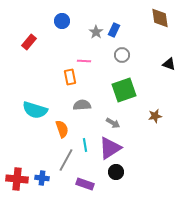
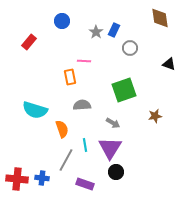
gray circle: moved 8 px right, 7 px up
purple triangle: rotated 25 degrees counterclockwise
